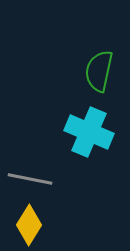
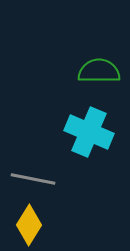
green semicircle: rotated 78 degrees clockwise
gray line: moved 3 px right
